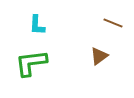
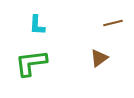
brown line: rotated 36 degrees counterclockwise
brown triangle: moved 2 px down
